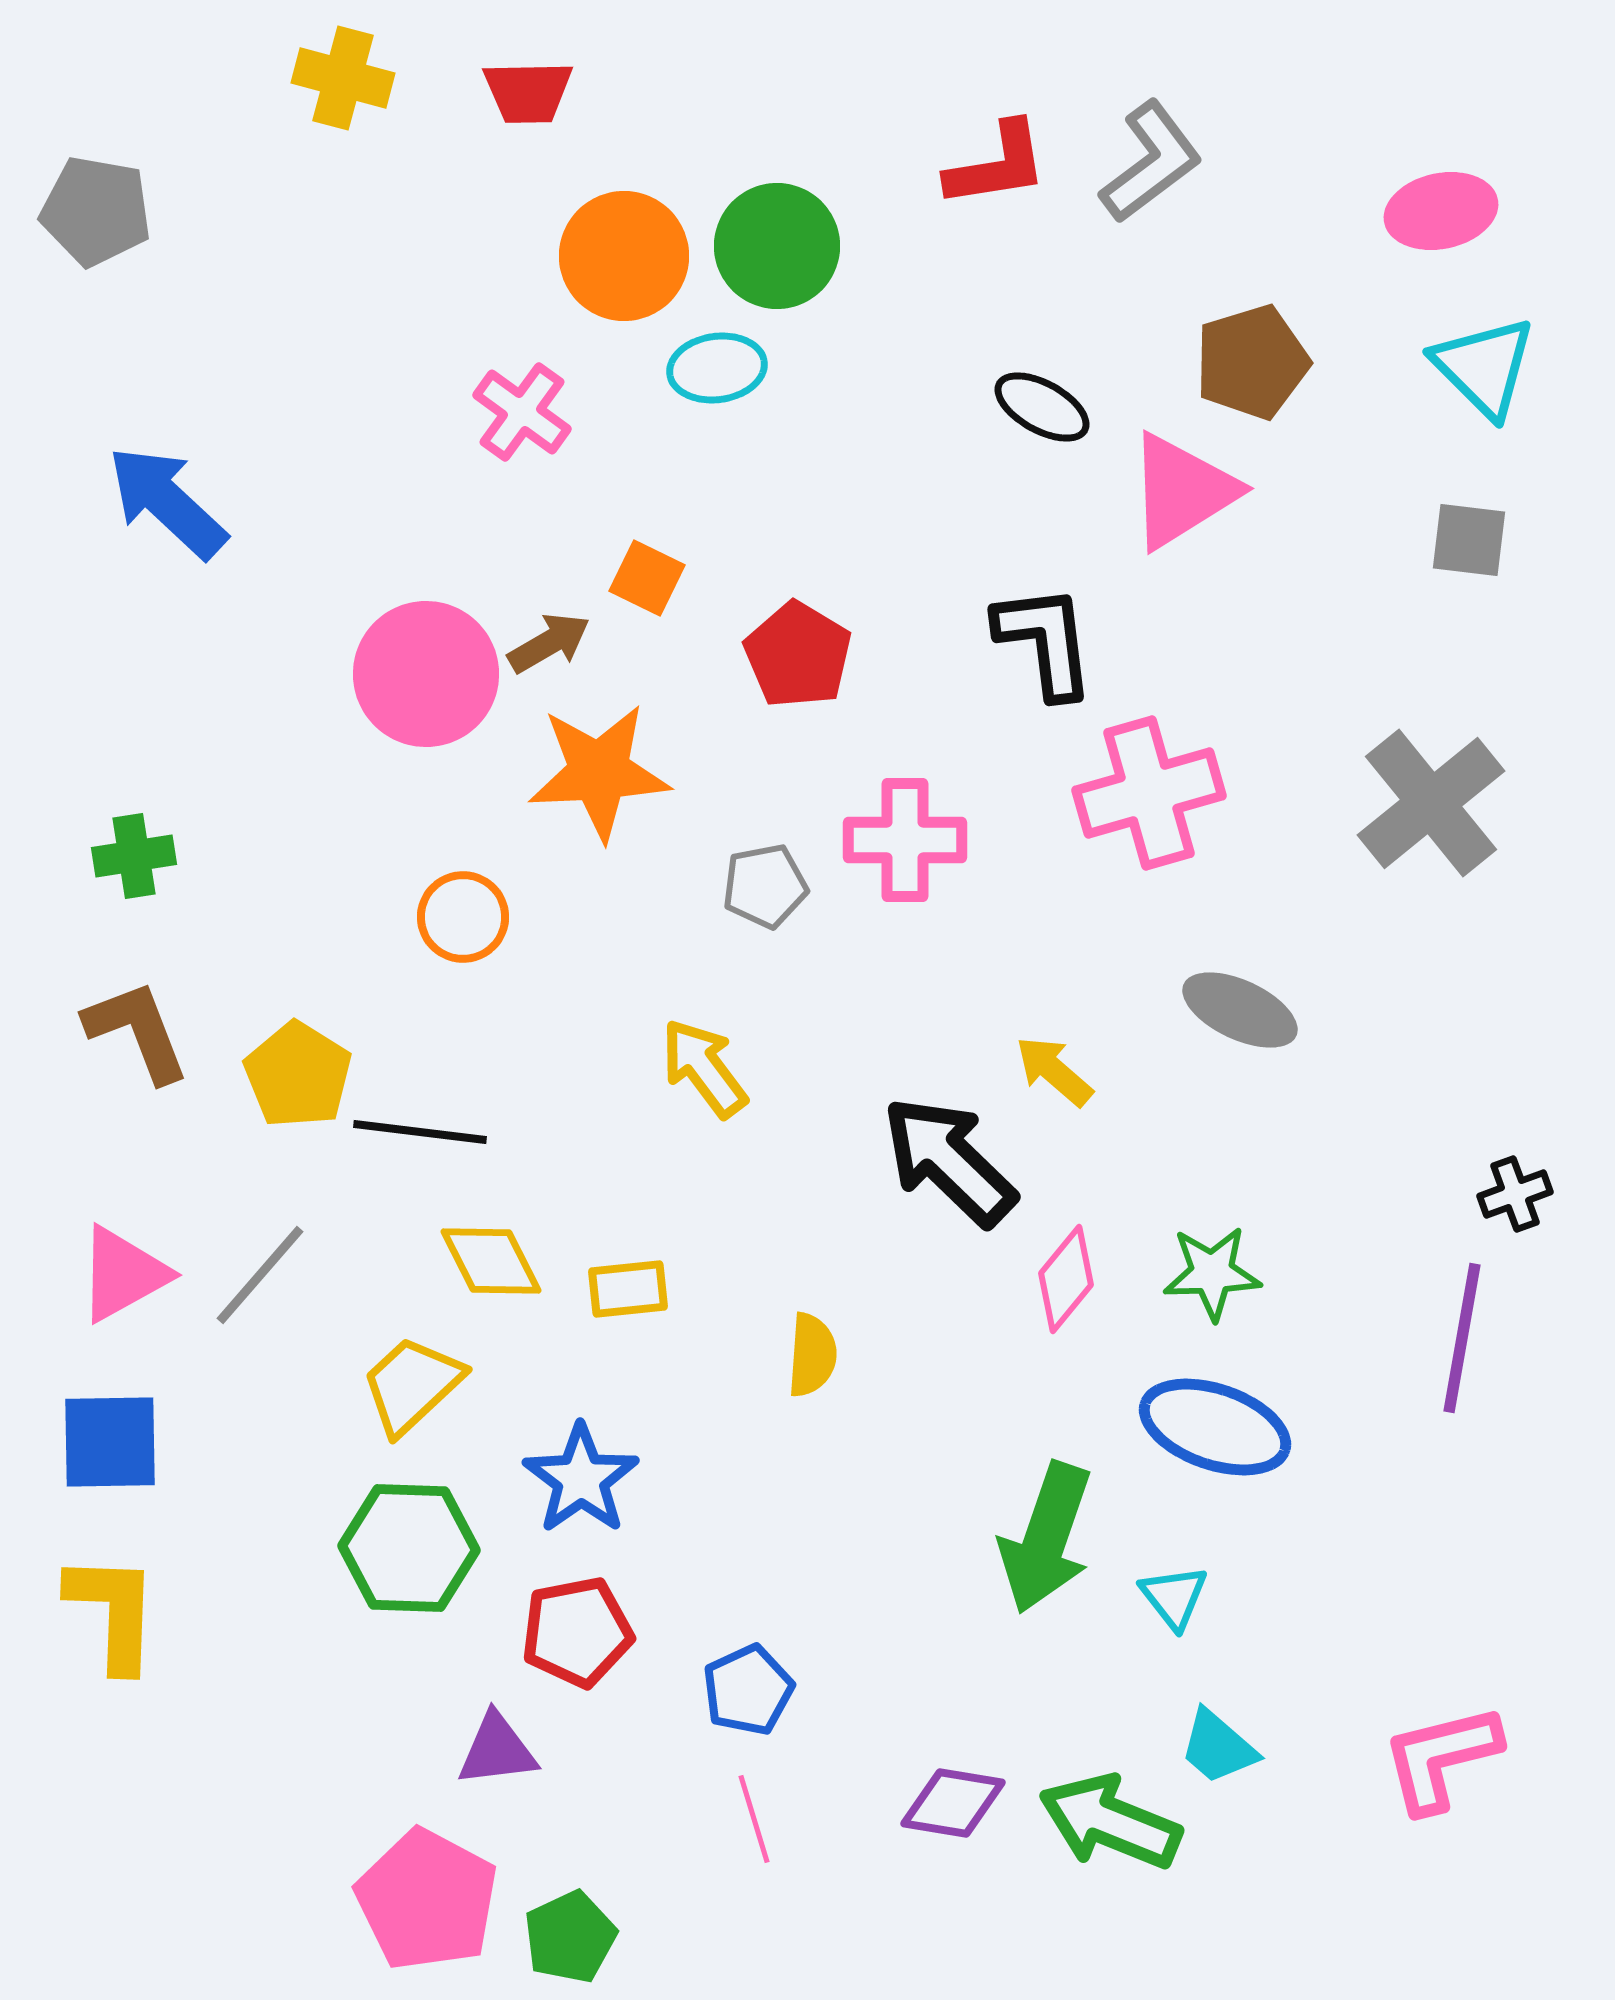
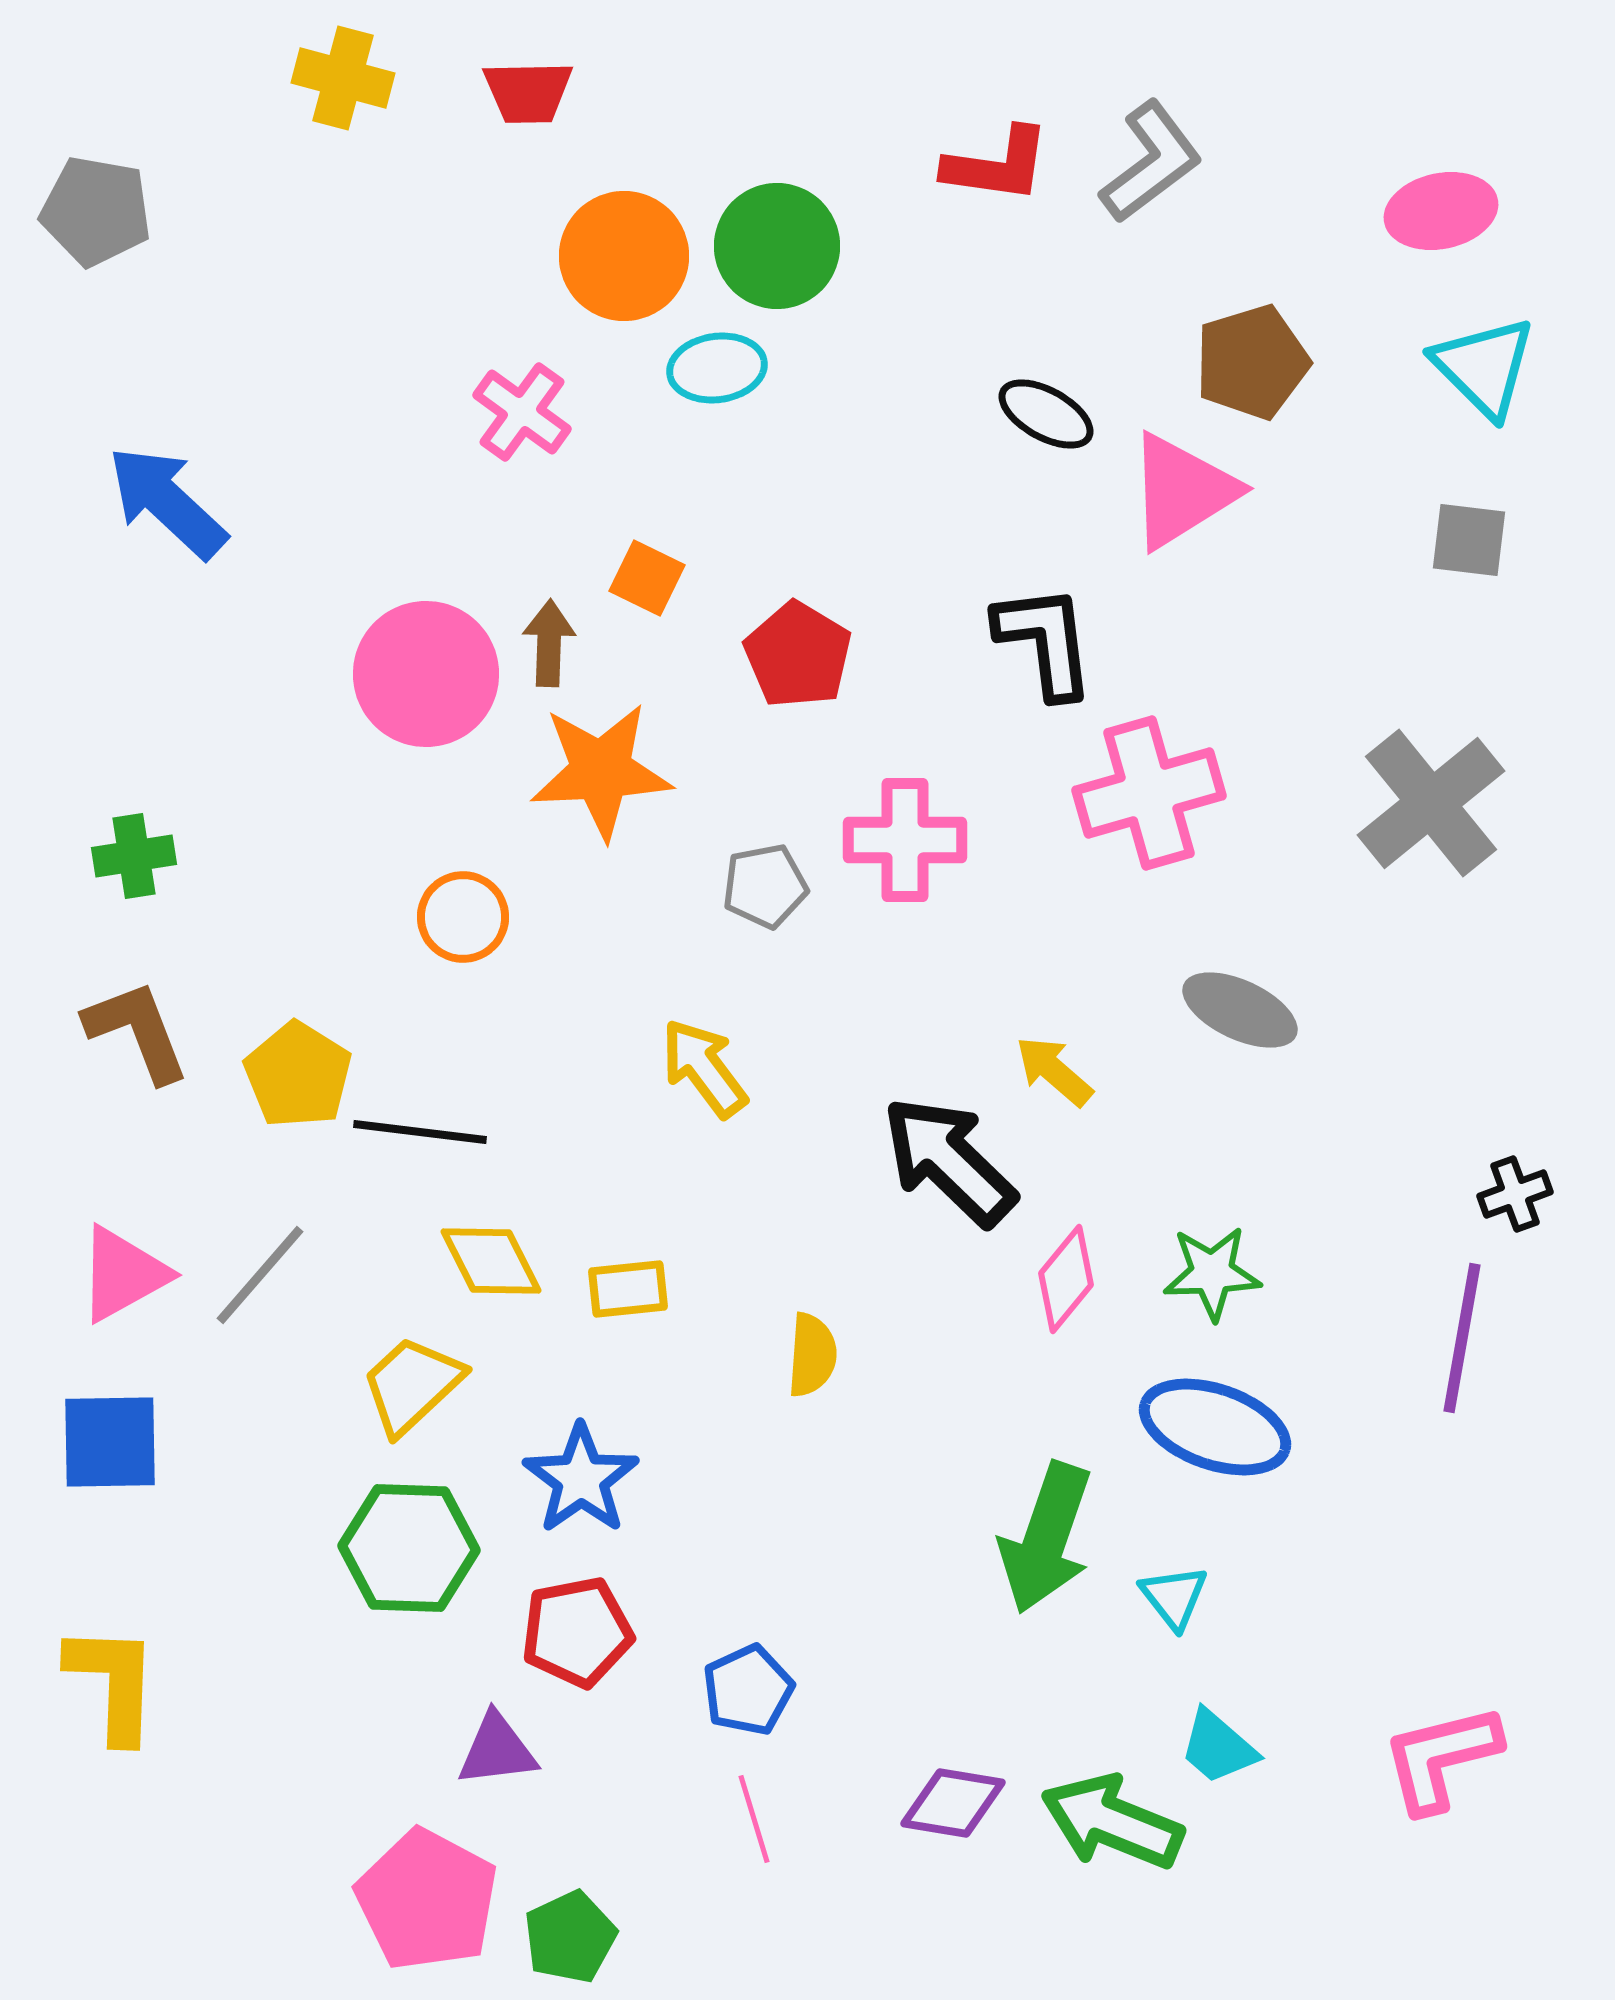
red L-shape at (997, 165): rotated 17 degrees clockwise
black ellipse at (1042, 407): moved 4 px right, 7 px down
brown arrow at (549, 643): rotated 58 degrees counterclockwise
orange star at (599, 772): moved 2 px right, 1 px up
yellow L-shape at (113, 1612): moved 71 px down
green arrow at (1110, 1822): moved 2 px right
